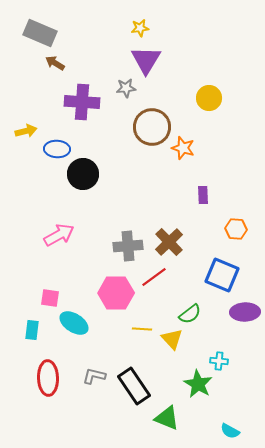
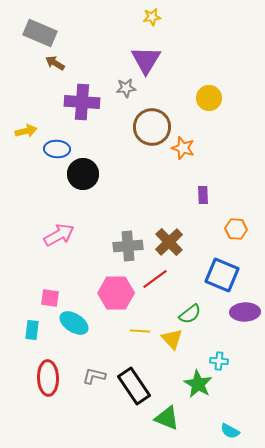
yellow star: moved 12 px right, 11 px up
red line: moved 1 px right, 2 px down
yellow line: moved 2 px left, 2 px down
